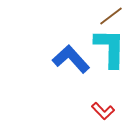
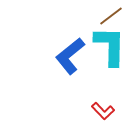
cyan L-shape: moved 2 px up
blue L-shape: moved 1 px left, 3 px up; rotated 87 degrees counterclockwise
